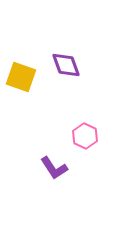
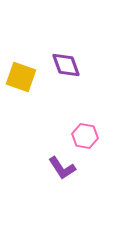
pink hexagon: rotated 15 degrees counterclockwise
purple L-shape: moved 8 px right
